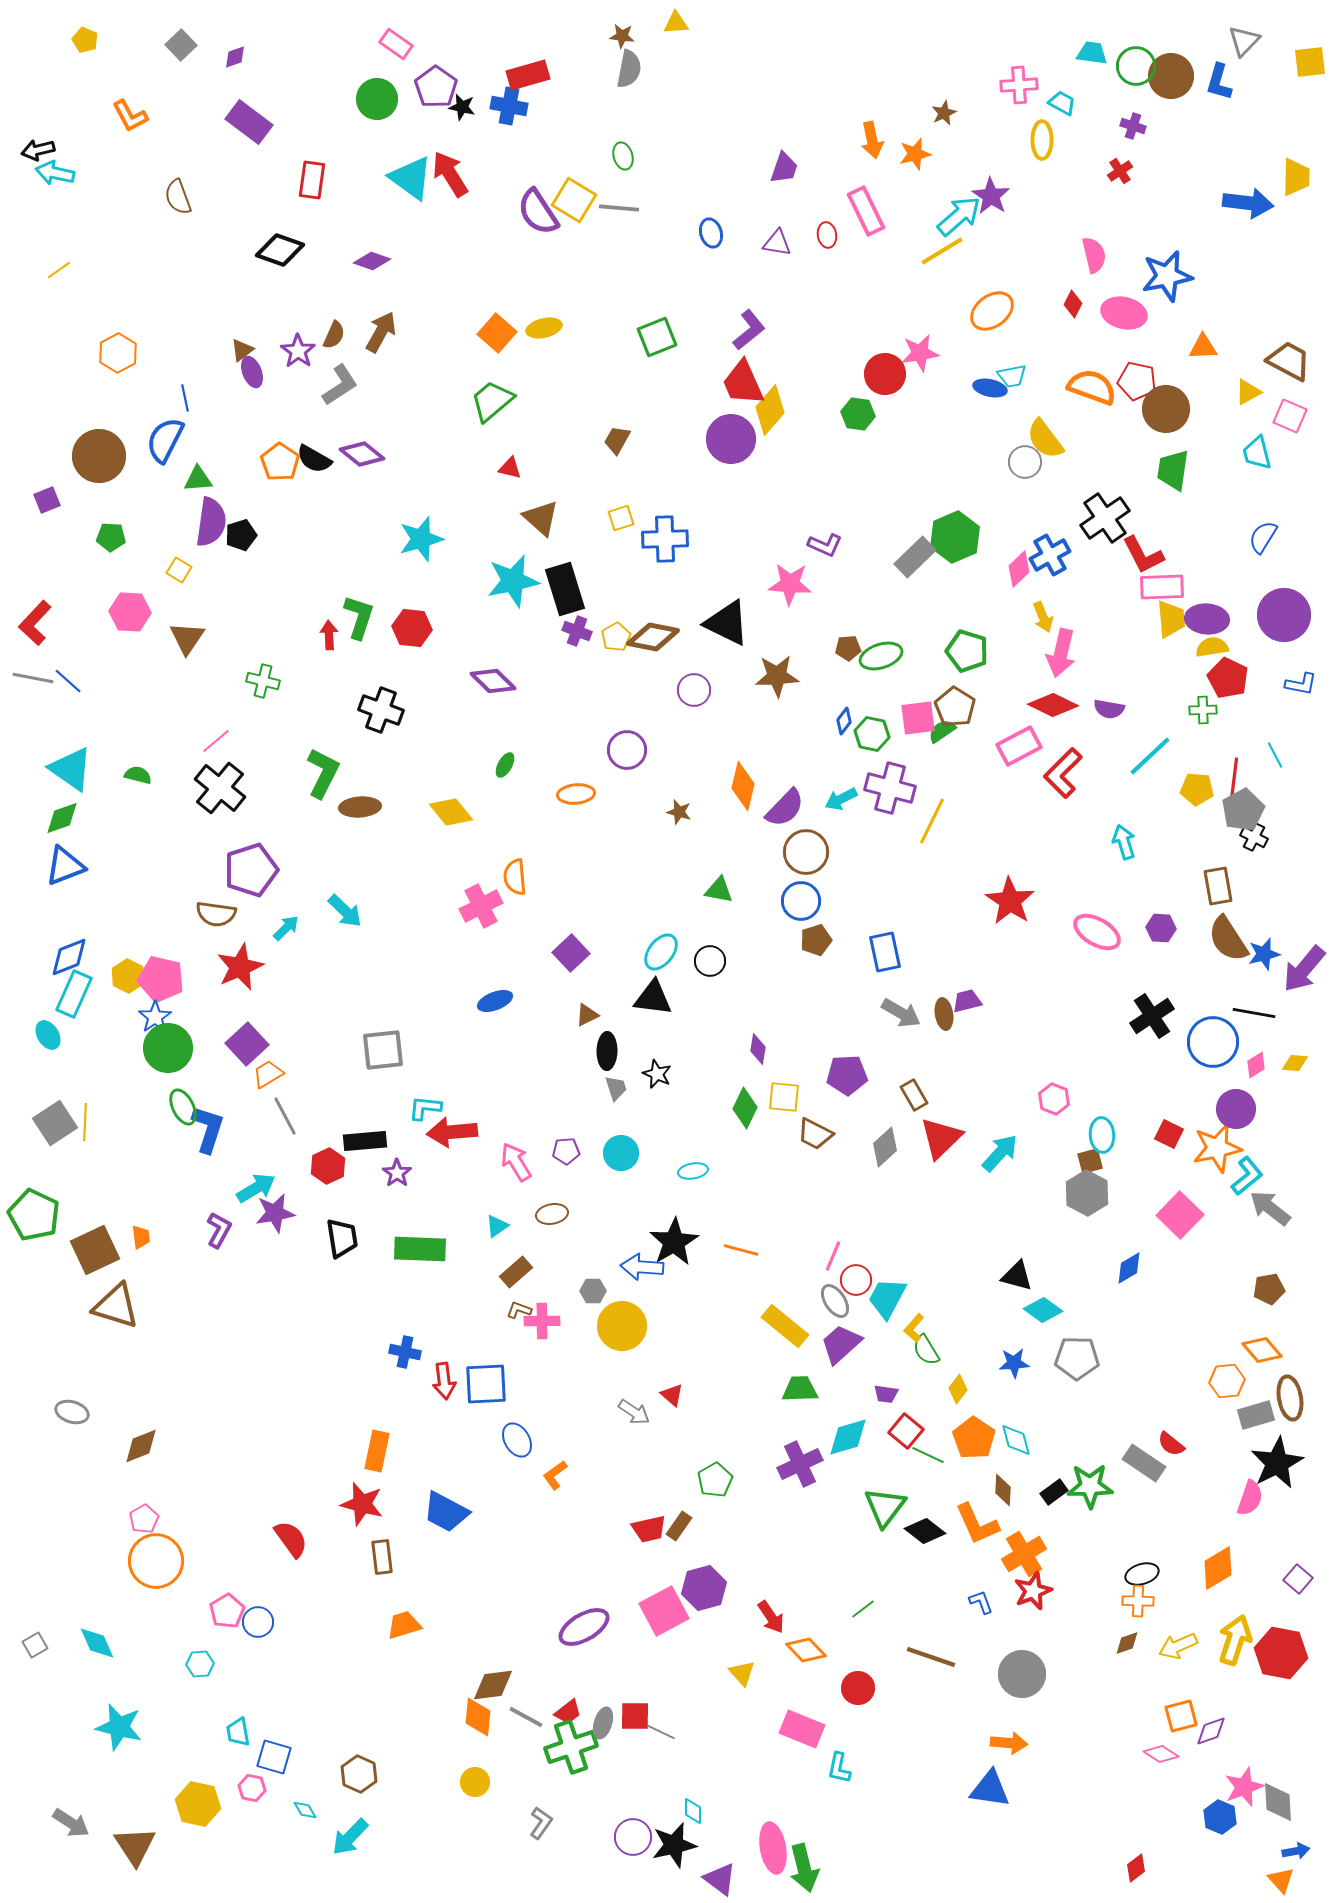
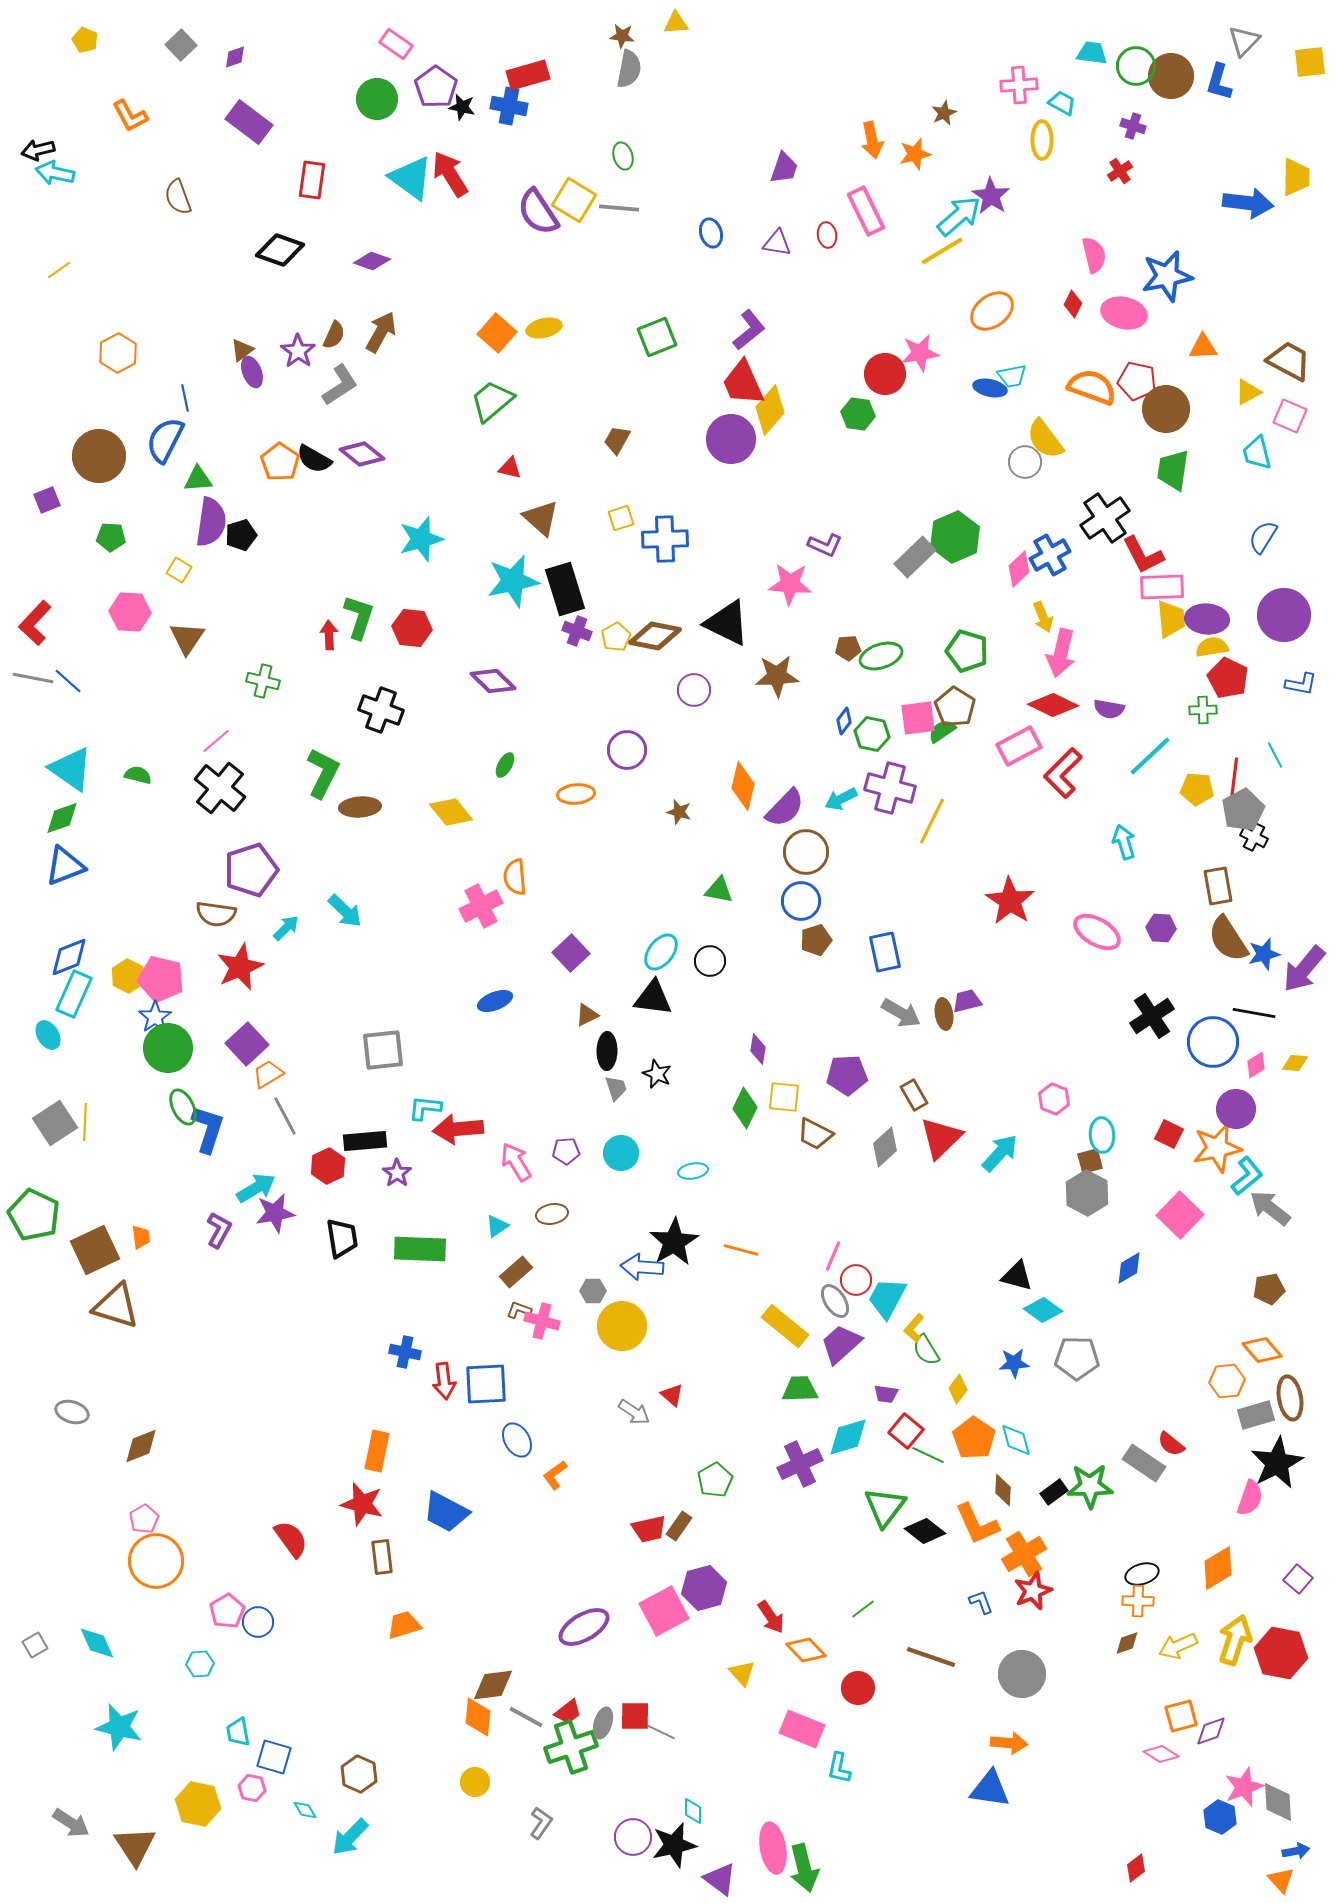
brown diamond at (653, 637): moved 2 px right, 1 px up
red arrow at (452, 1132): moved 6 px right, 3 px up
pink cross at (542, 1321): rotated 16 degrees clockwise
